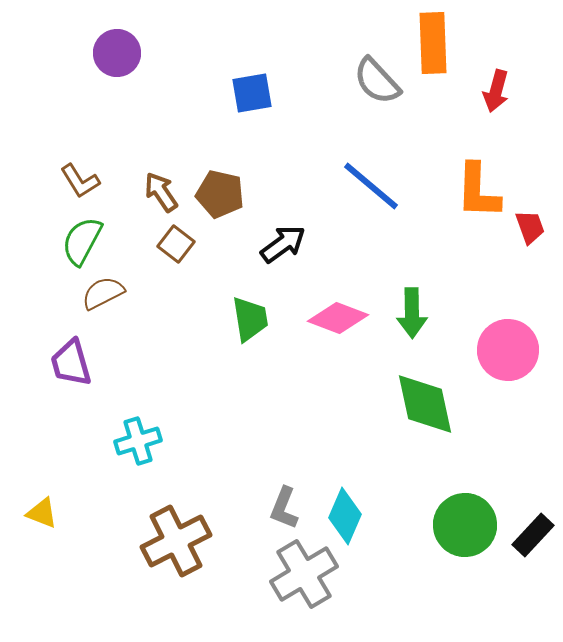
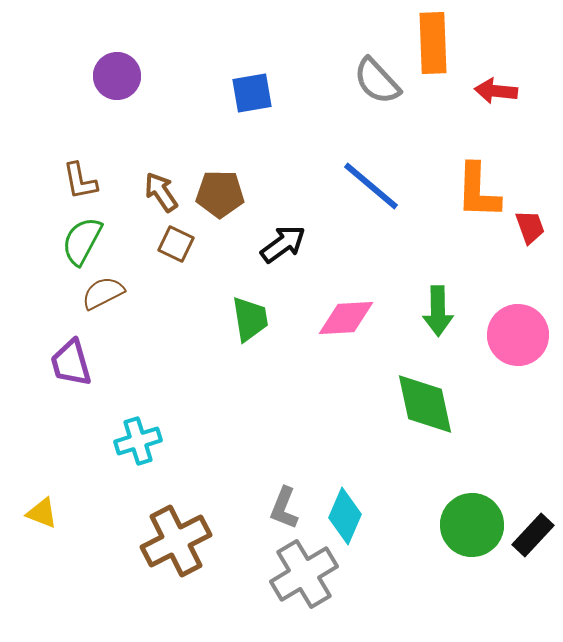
purple circle: moved 23 px down
red arrow: rotated 81 degrees clockwise
brown L-shape: rotated 21 degrees clockwise
brown pentagon: rotated 12 degrees counterclockwise
brown square: rotated 12 degrees counterclockwise
green arrow: moved 26 px right, 2 px up
pink diamond: moved 8 px right; rotated 24 degrees counterclockwise
pink circle: moved 10 px right, 15 px up
green circle: moved 7 px right
